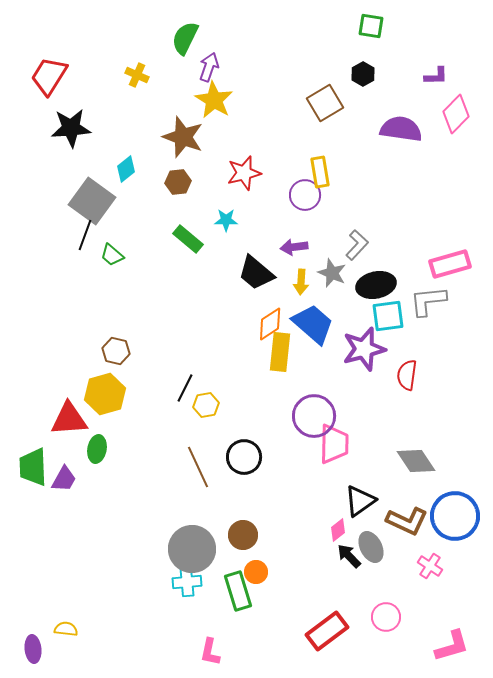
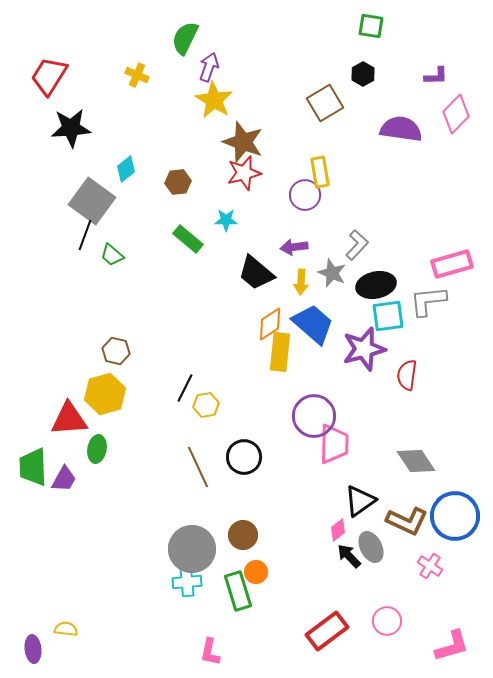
brown star at (183, 137): moved 60 px right, 5 px down
pink rectangle at (450, 264): moved 2 px right
pink circle at (386, 617): moved 1 px right, 4 px down
